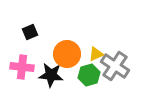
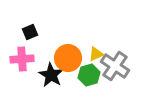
orange circle: moved 1 px right, 4 px down
pink cross: moved 8 px up; rotated 10 degrees counterclockwise
black star: rotated 25 degrees clockwise
